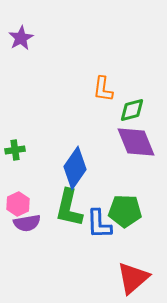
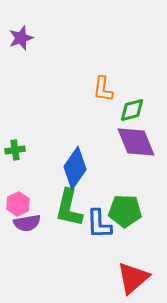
purple star: rotated 10 degrees clockwise
